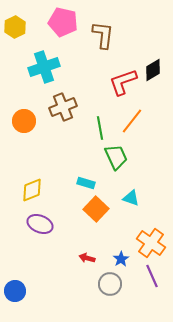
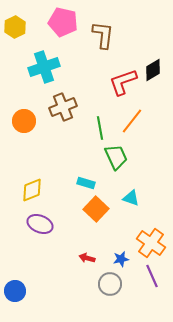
blue star: rotated 21 degrees clockwise
